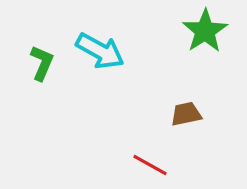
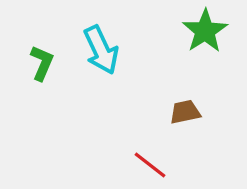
cyan arrow: moved 1 px right, 1 px up; rotated 36 degrees clockwise
brown trapezoid: moved 1 px left, 2 px up
red line: rotated 9 degrees clockwise
